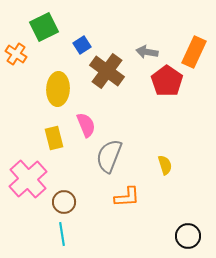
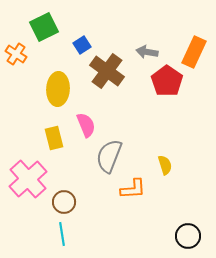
orange L-shape: moved 6 px right, 8 px up
